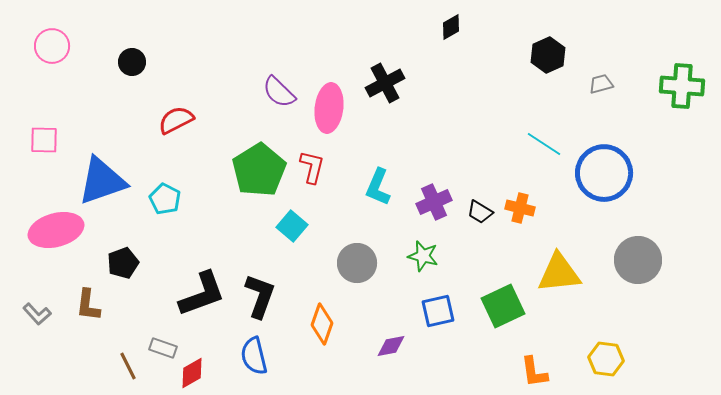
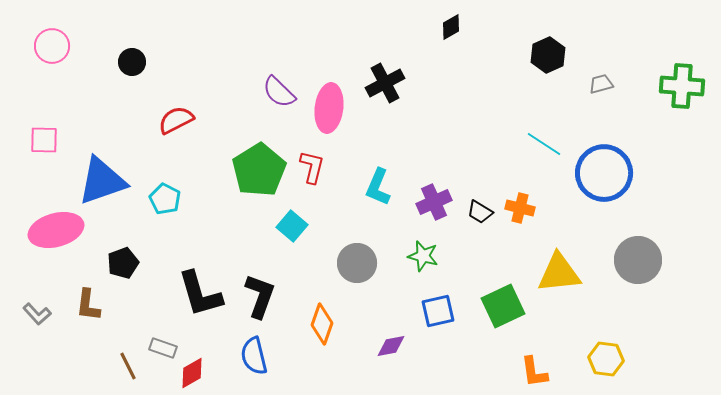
black L-shape at (202, 294): moved 2 px left; rotated 94 degrees clockwise
